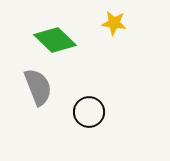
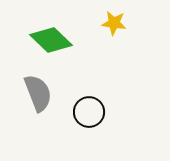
green diamond: moved 4 px left
gray semicircle: moved 6 px down
